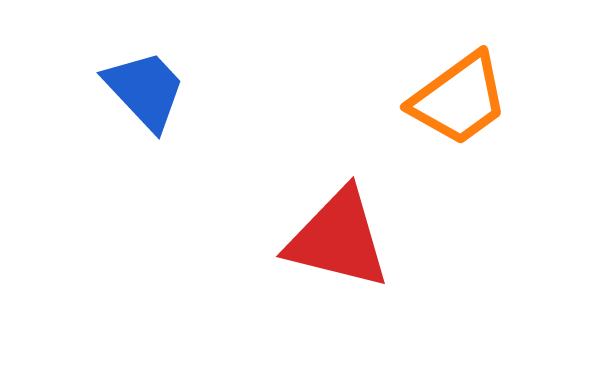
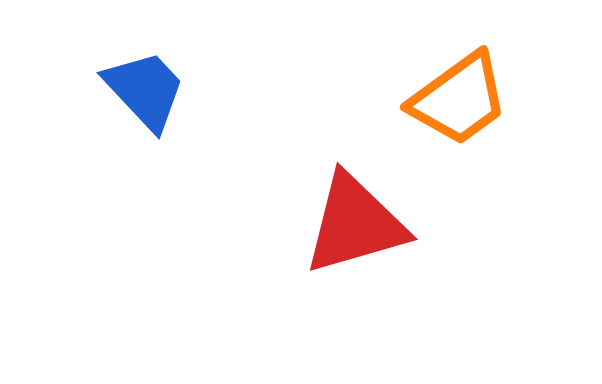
red triangle: moved 17 px right, 15 px up; rotated 30 degrees counterclockwise
